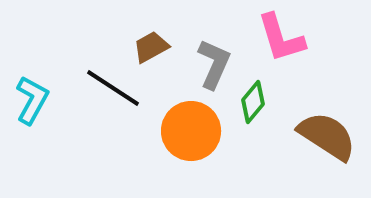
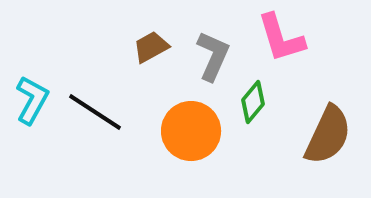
gray L-shape: moved 1 px left, 8 px up
black line: moved 18 px left, 24 px down
brown semicircle: moved 1 px right, 1 px up; rotated 82 degrees clockwise
